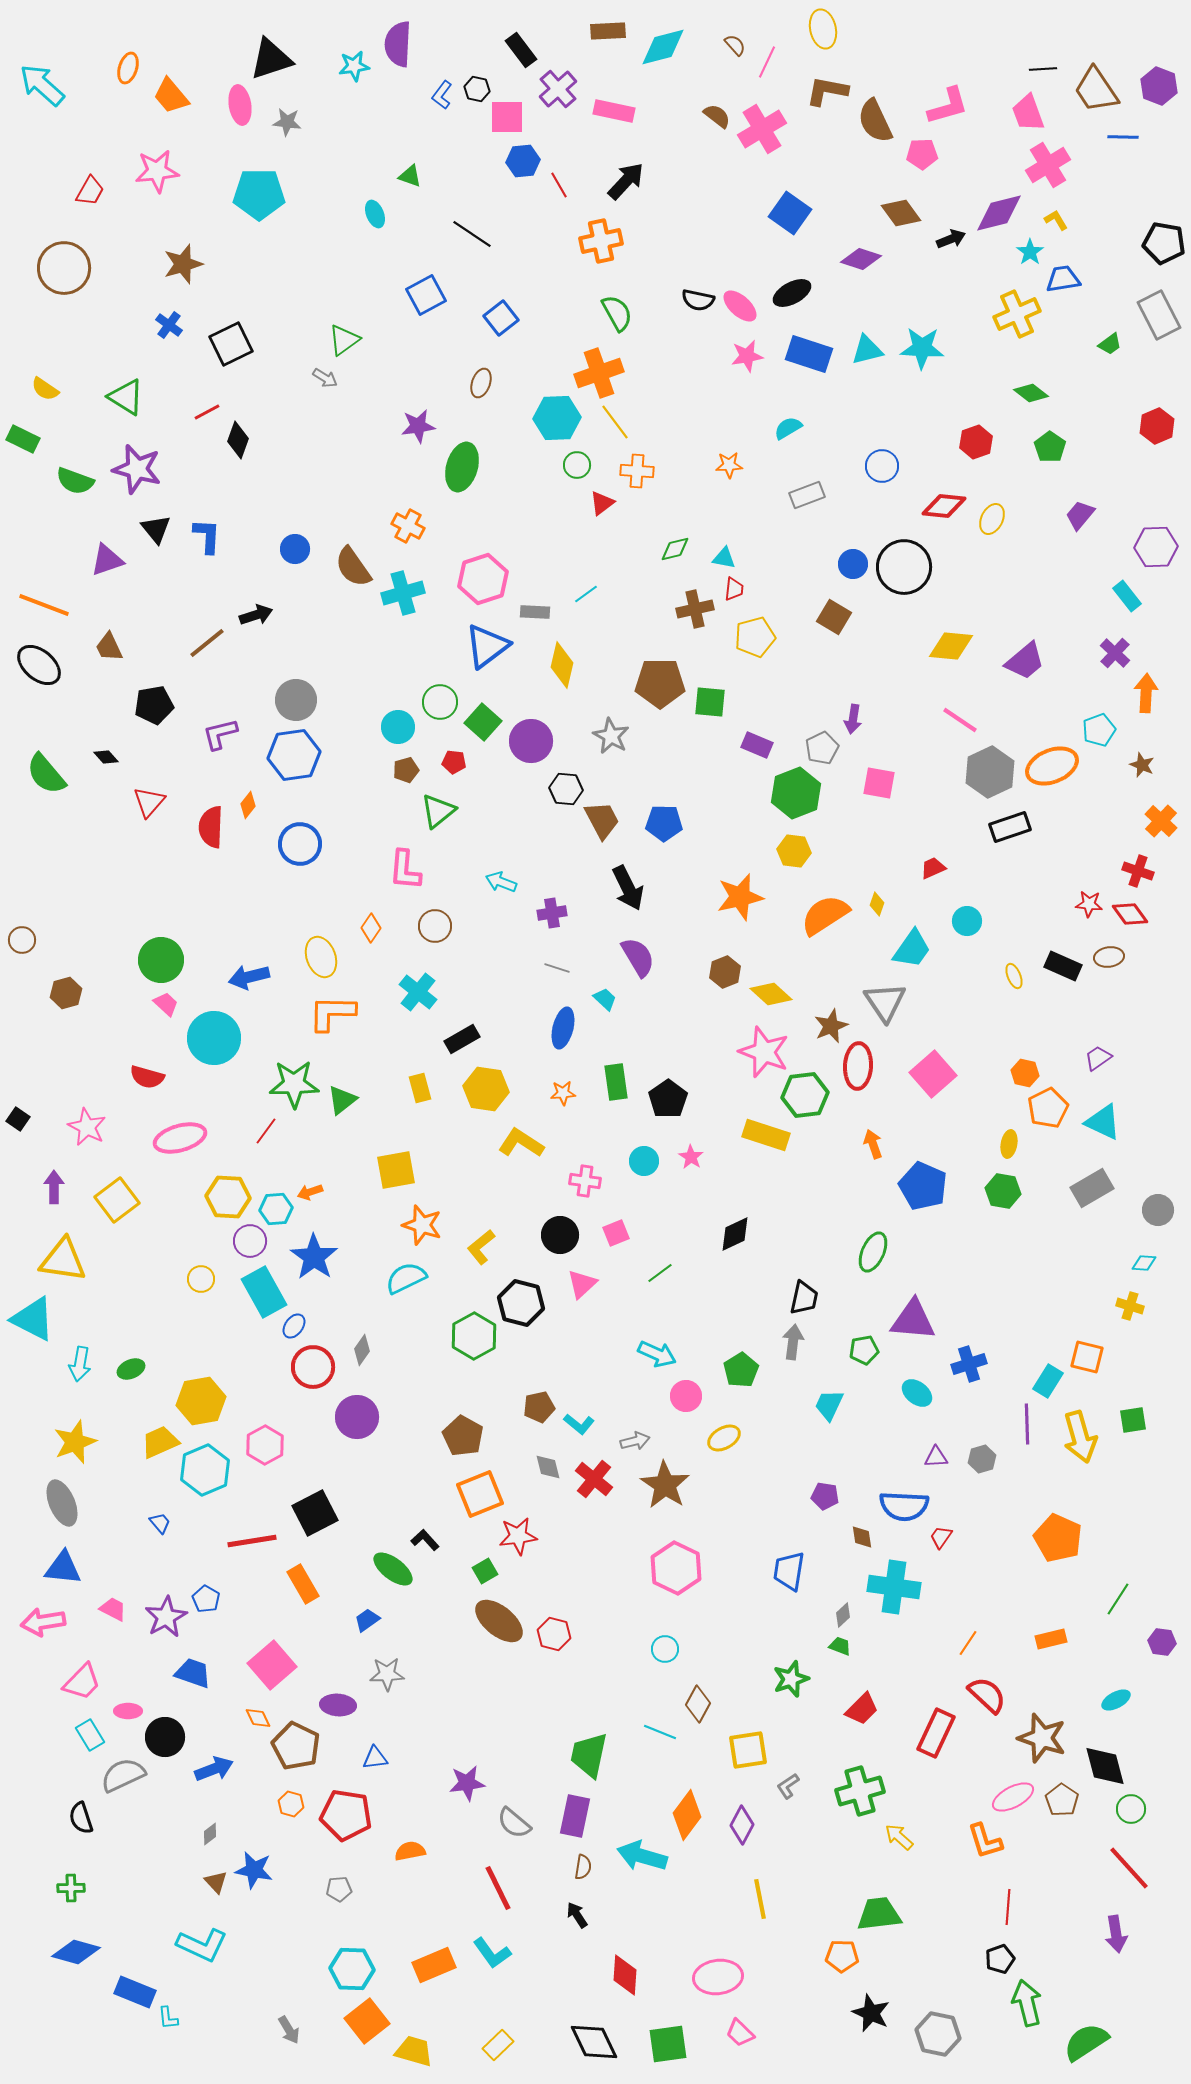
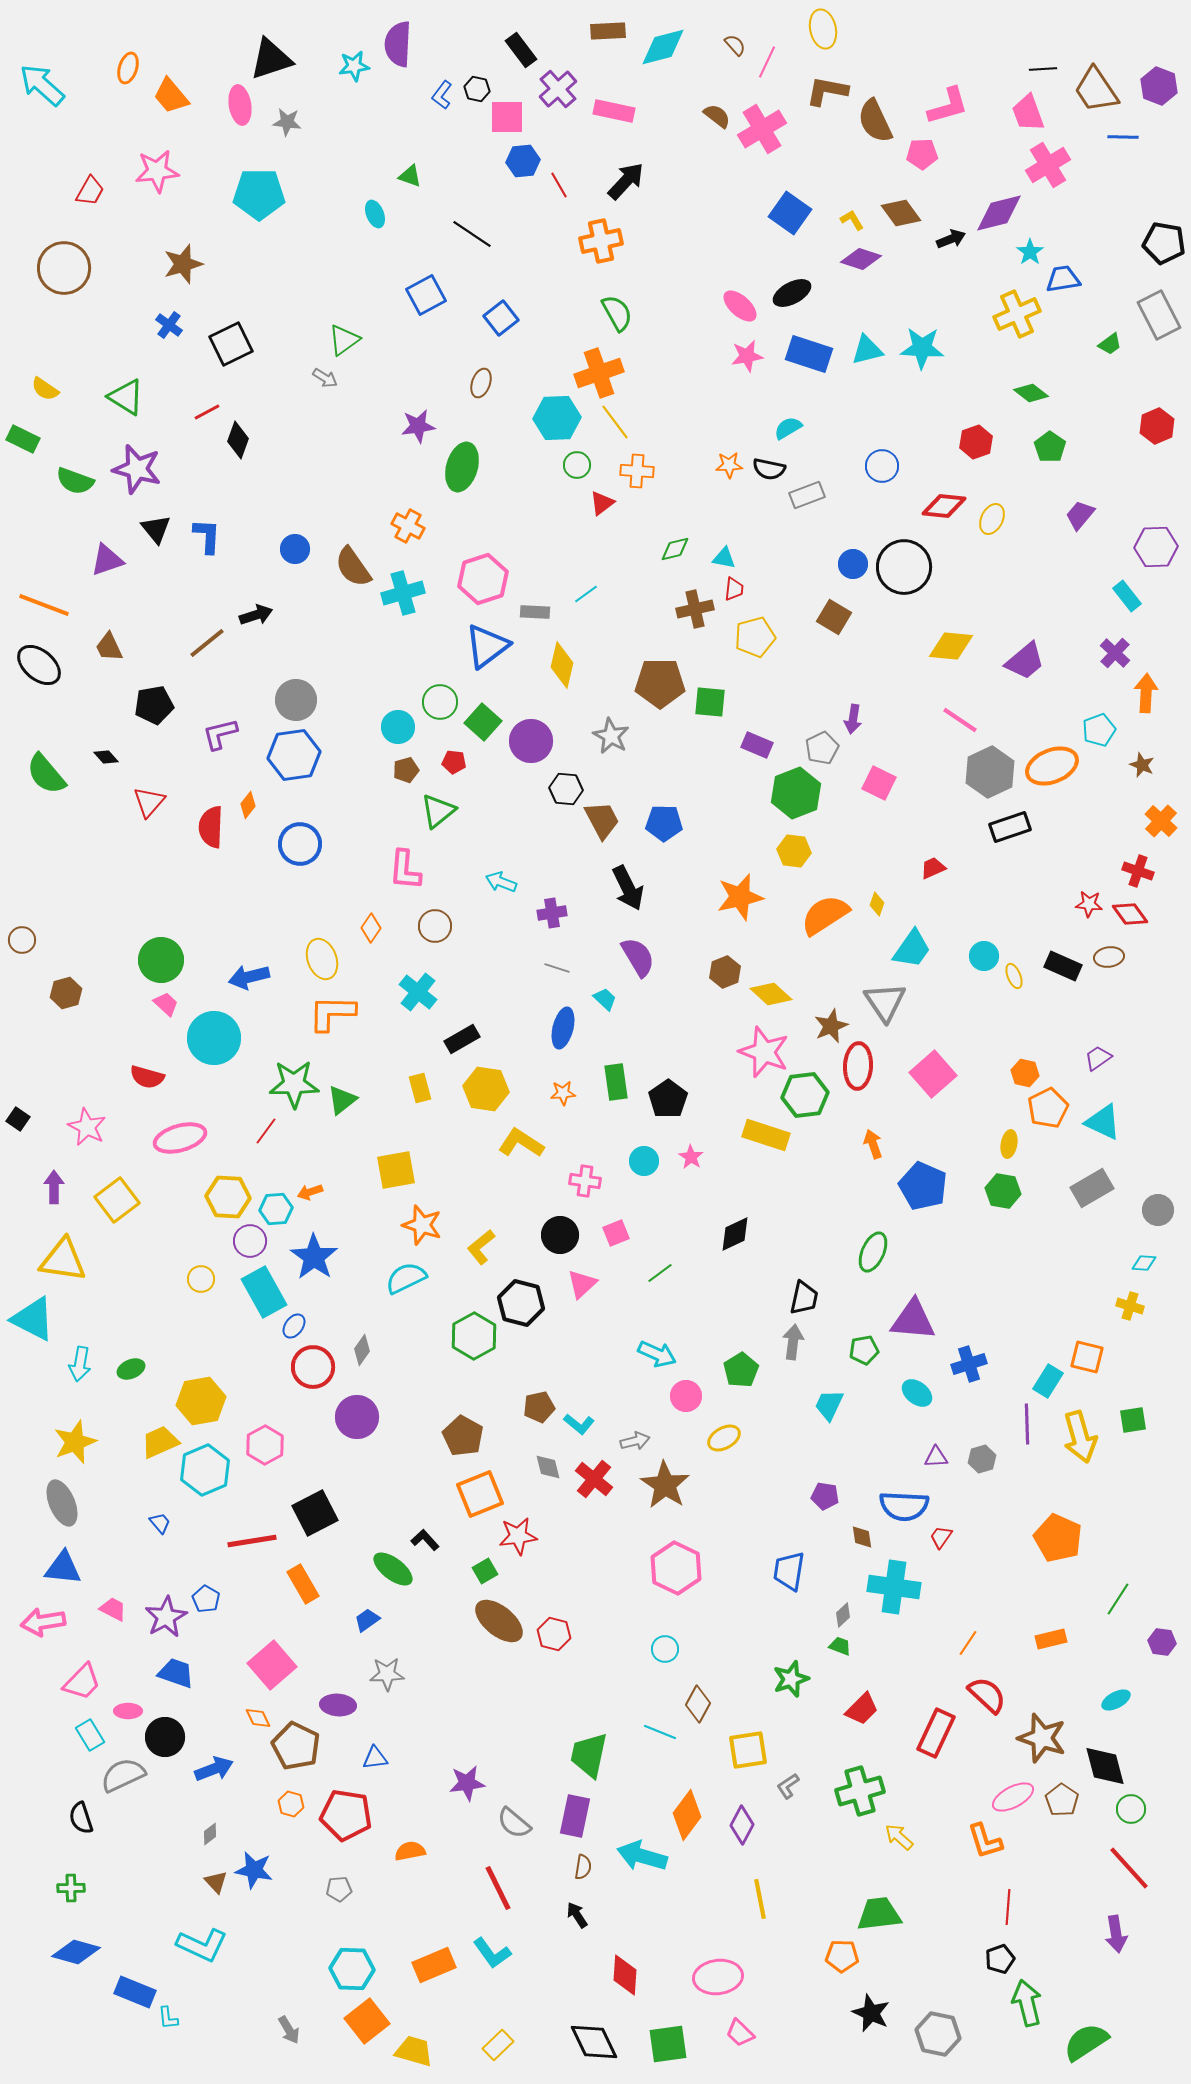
yellow L-shape at (1056, 220): moved 204 px left
black semicircle at (698, 300): moved 71 px right, 169 px down
pink square at (879, 783): rotated 16 degrees clockwise
cyan circle at (967, 921): moved 17 px right, 35 px down
yellow ellipse at (321, 957): moved 1 px right, 2 px down
blue trapezoid at (193, 1673): moved 17 px left
